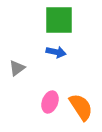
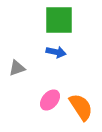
gray triangle: rotated 18 degrees clockwise
pink ellipse: moved 2 px up; rotated 20 degrees clockwise
